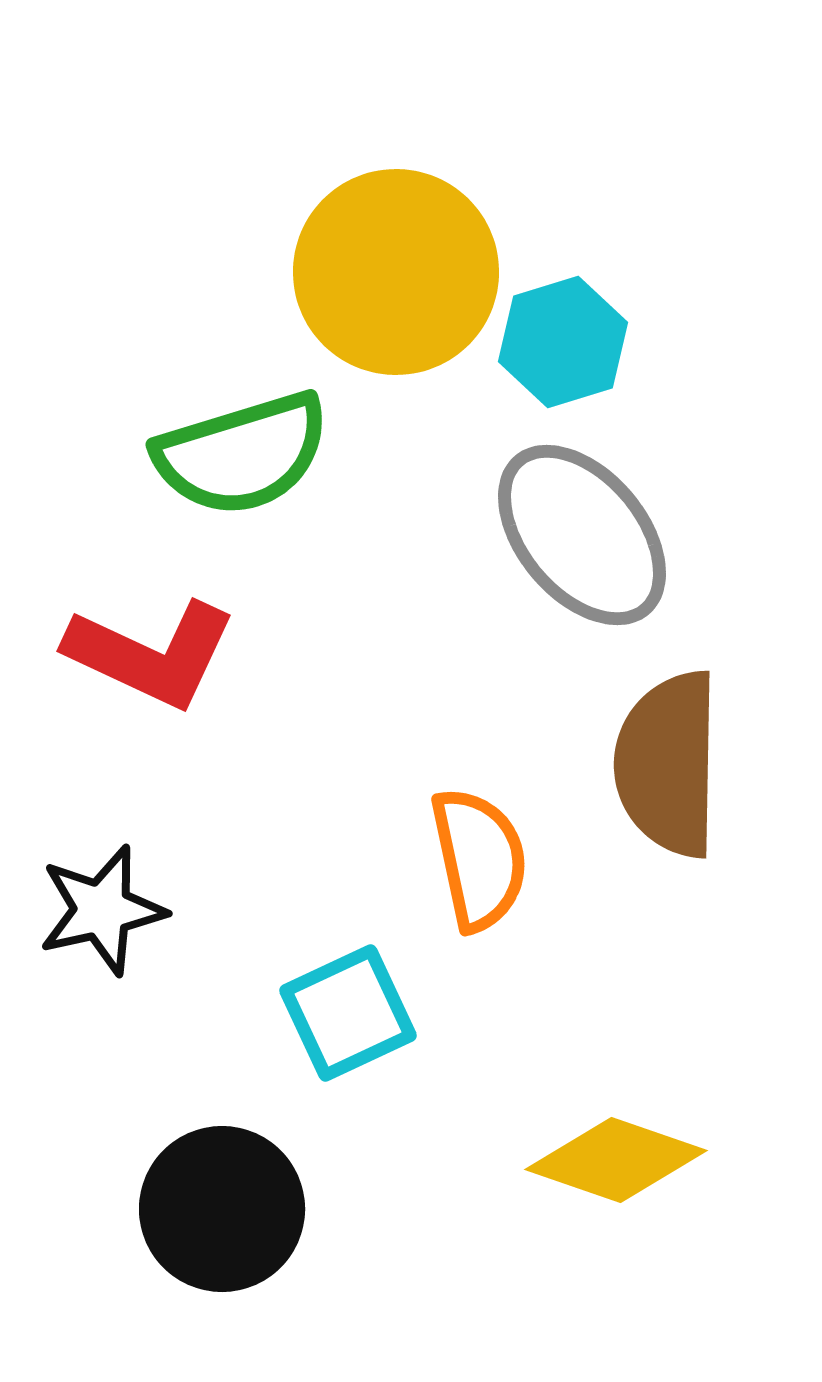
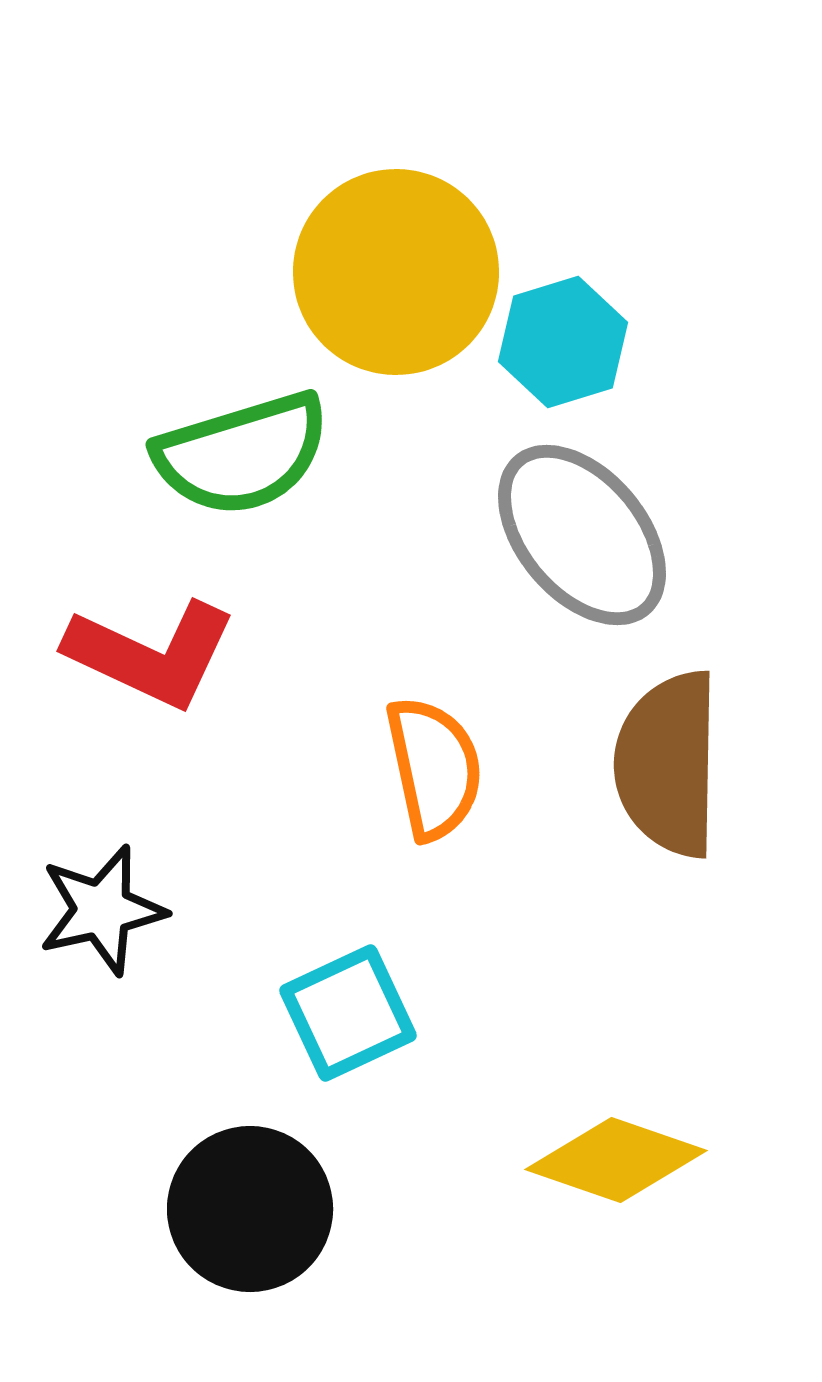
orange semicircle: moved 45 px left, 91 px up
black circle: moved 28 px right
